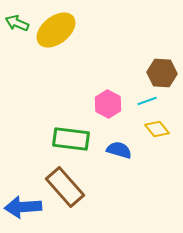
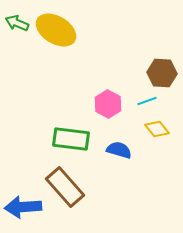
yellow ellipse: rotated 69 degrees clockwise
